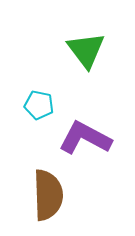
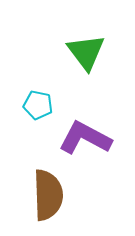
green triangle: moved 2 px down
cyan pentagon: moved 1 px left
